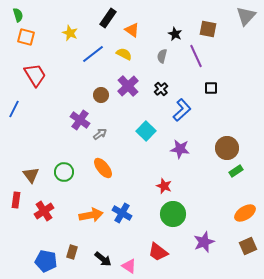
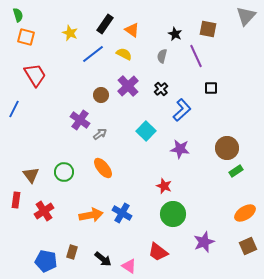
black rectangle at (108, 18): moved 3 px left, 6 px down
